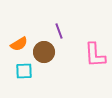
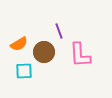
pink L-shape: moved 15 px left
